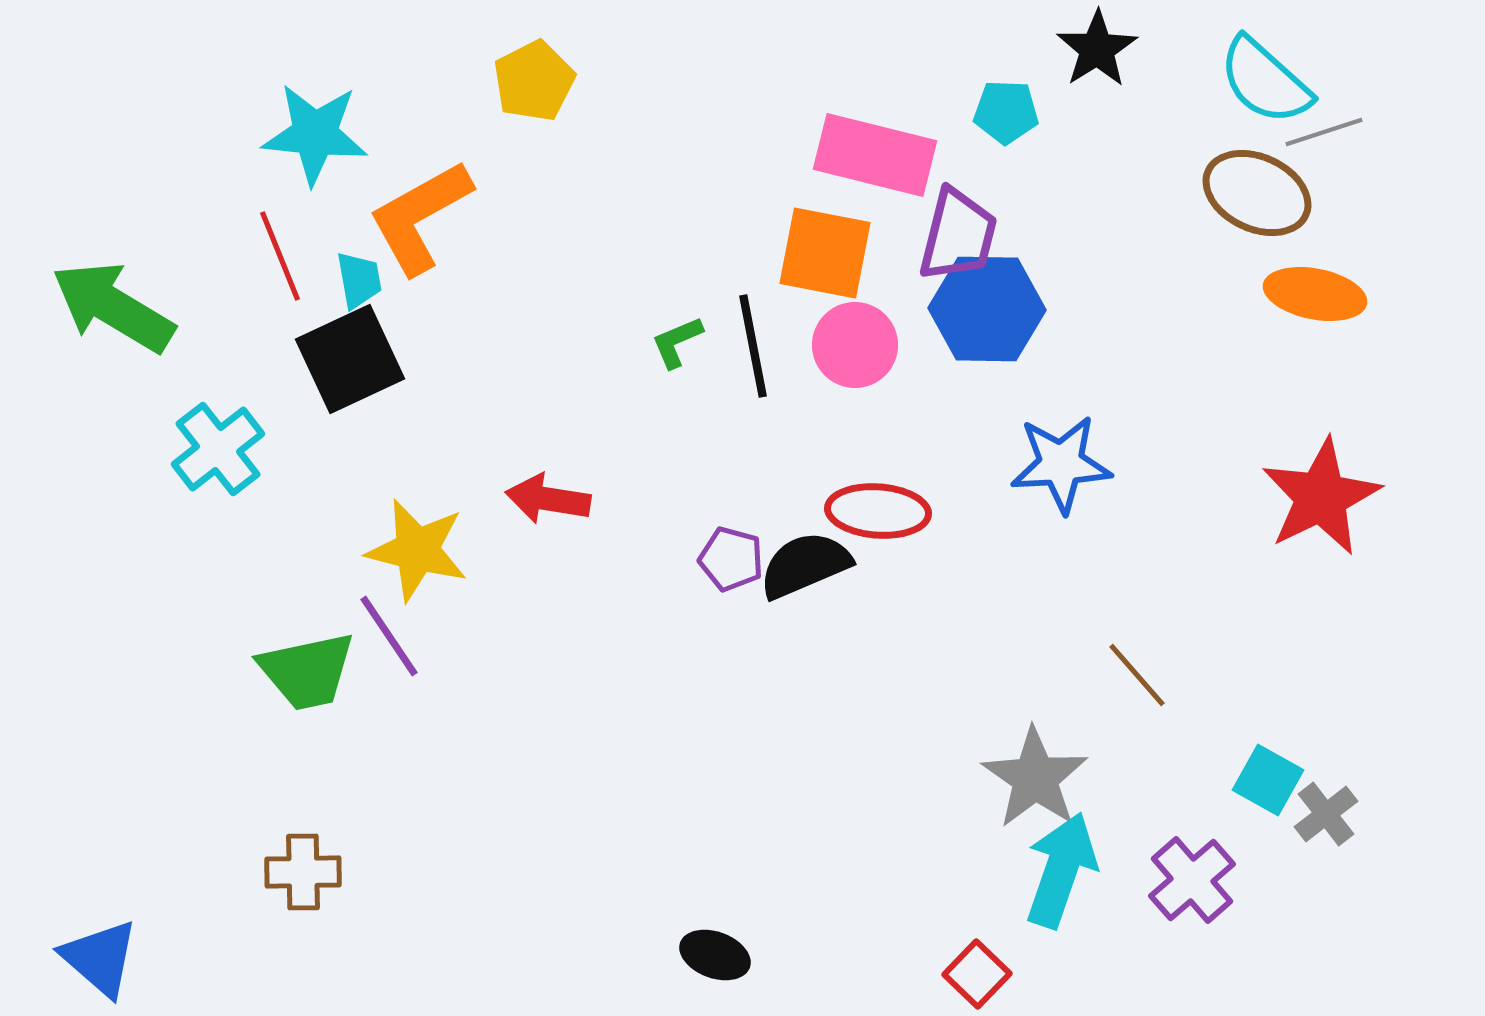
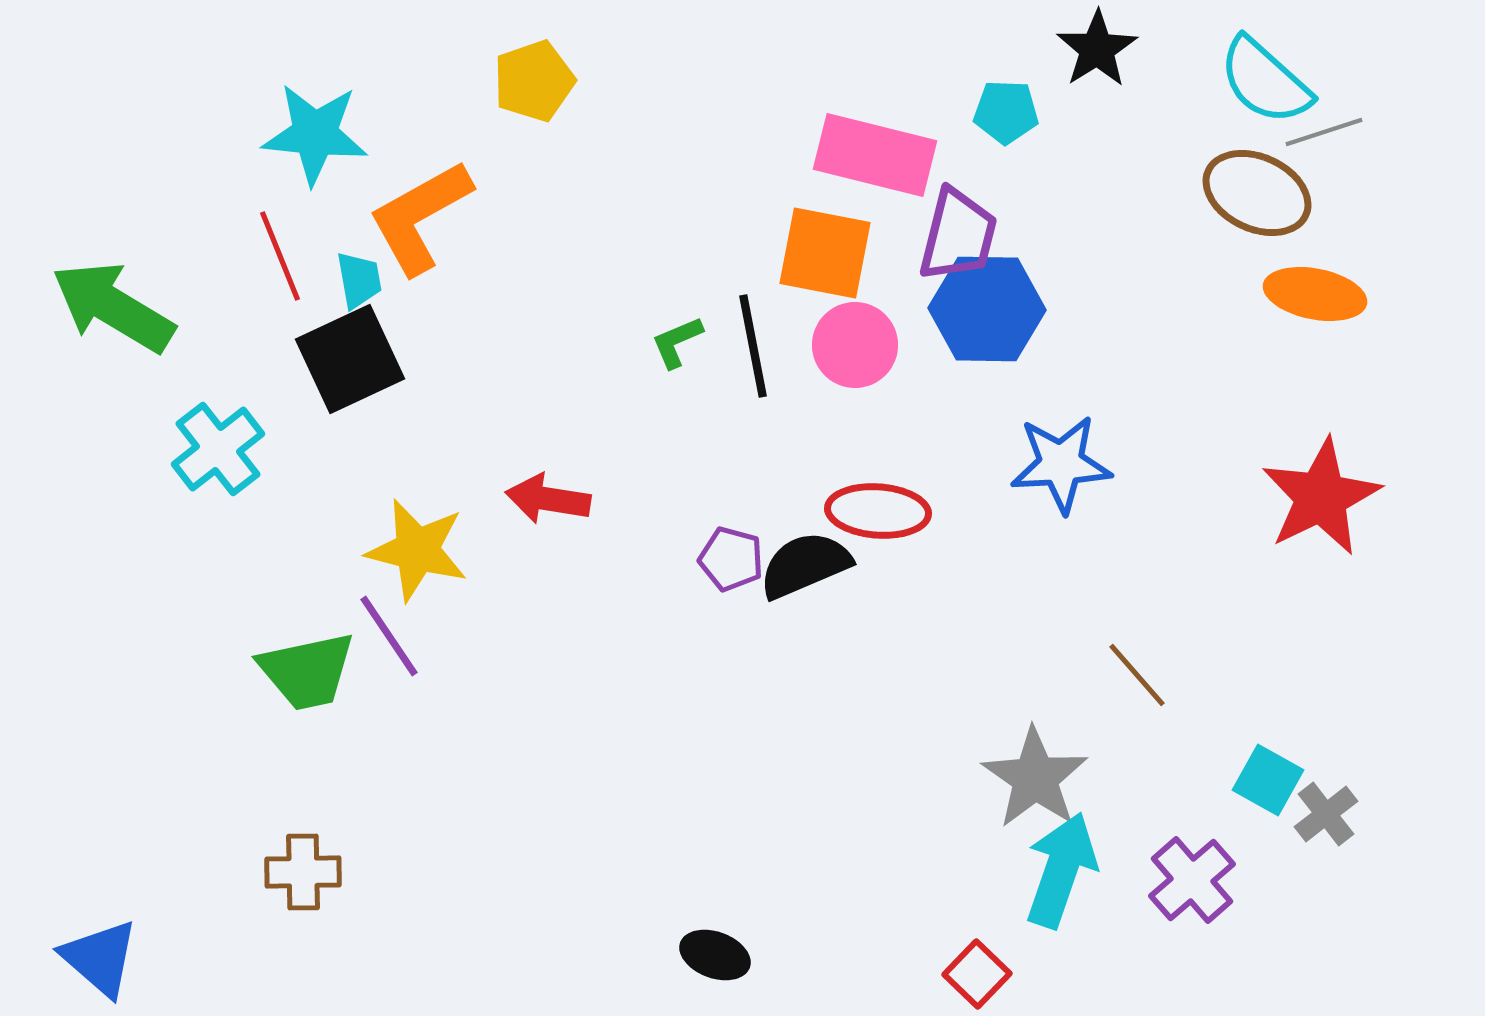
yellow pentagon: rotated 8 degrees clockwise
